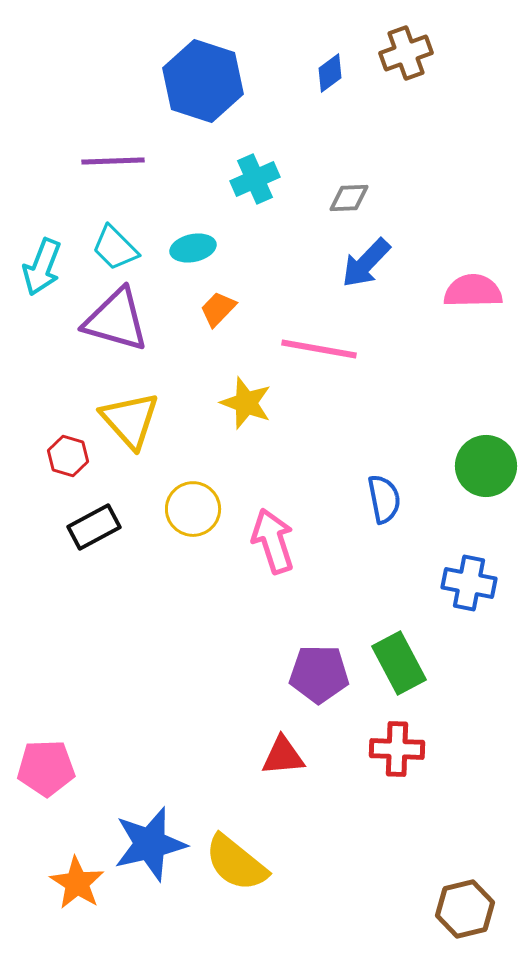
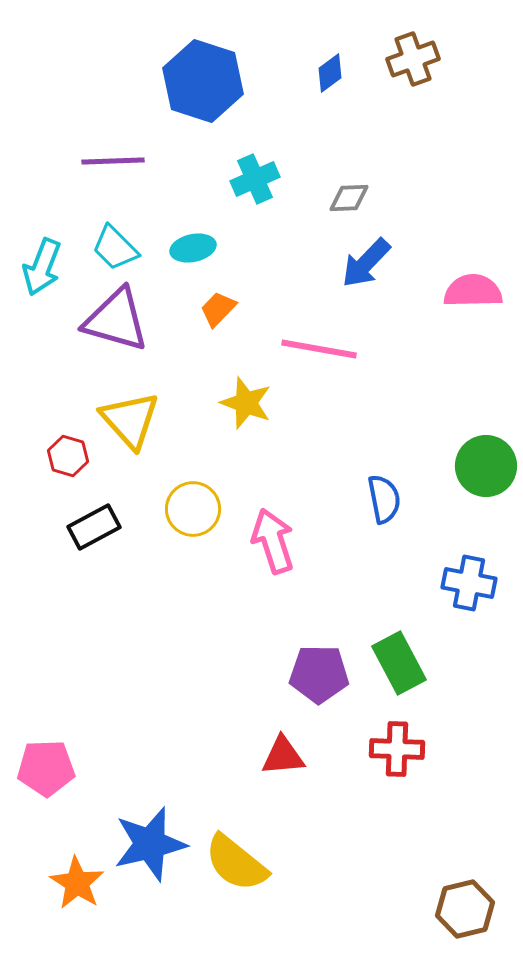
brown cross: moved 7 px right, 6 px down
